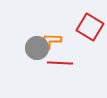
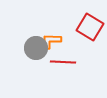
gray circle: moved 1 px left
red line: moved 3 px right, 1 px up
